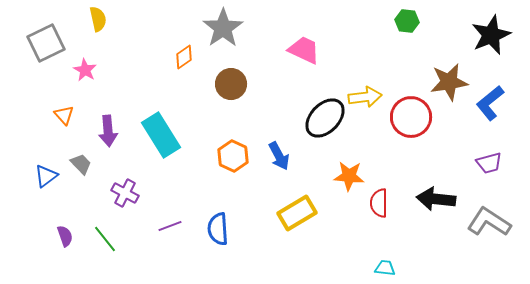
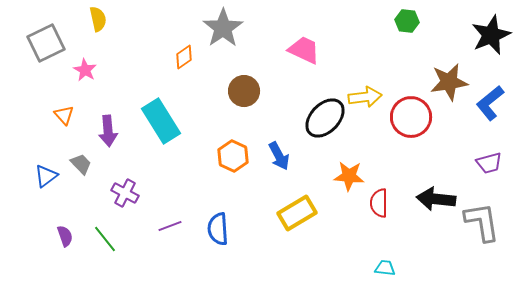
brown circle: moved 13 px right, 7 px down
cyan rectangle: moved 14 px up
gray L-shape: moved 7 px left; rotated 48 degrees clockwise
